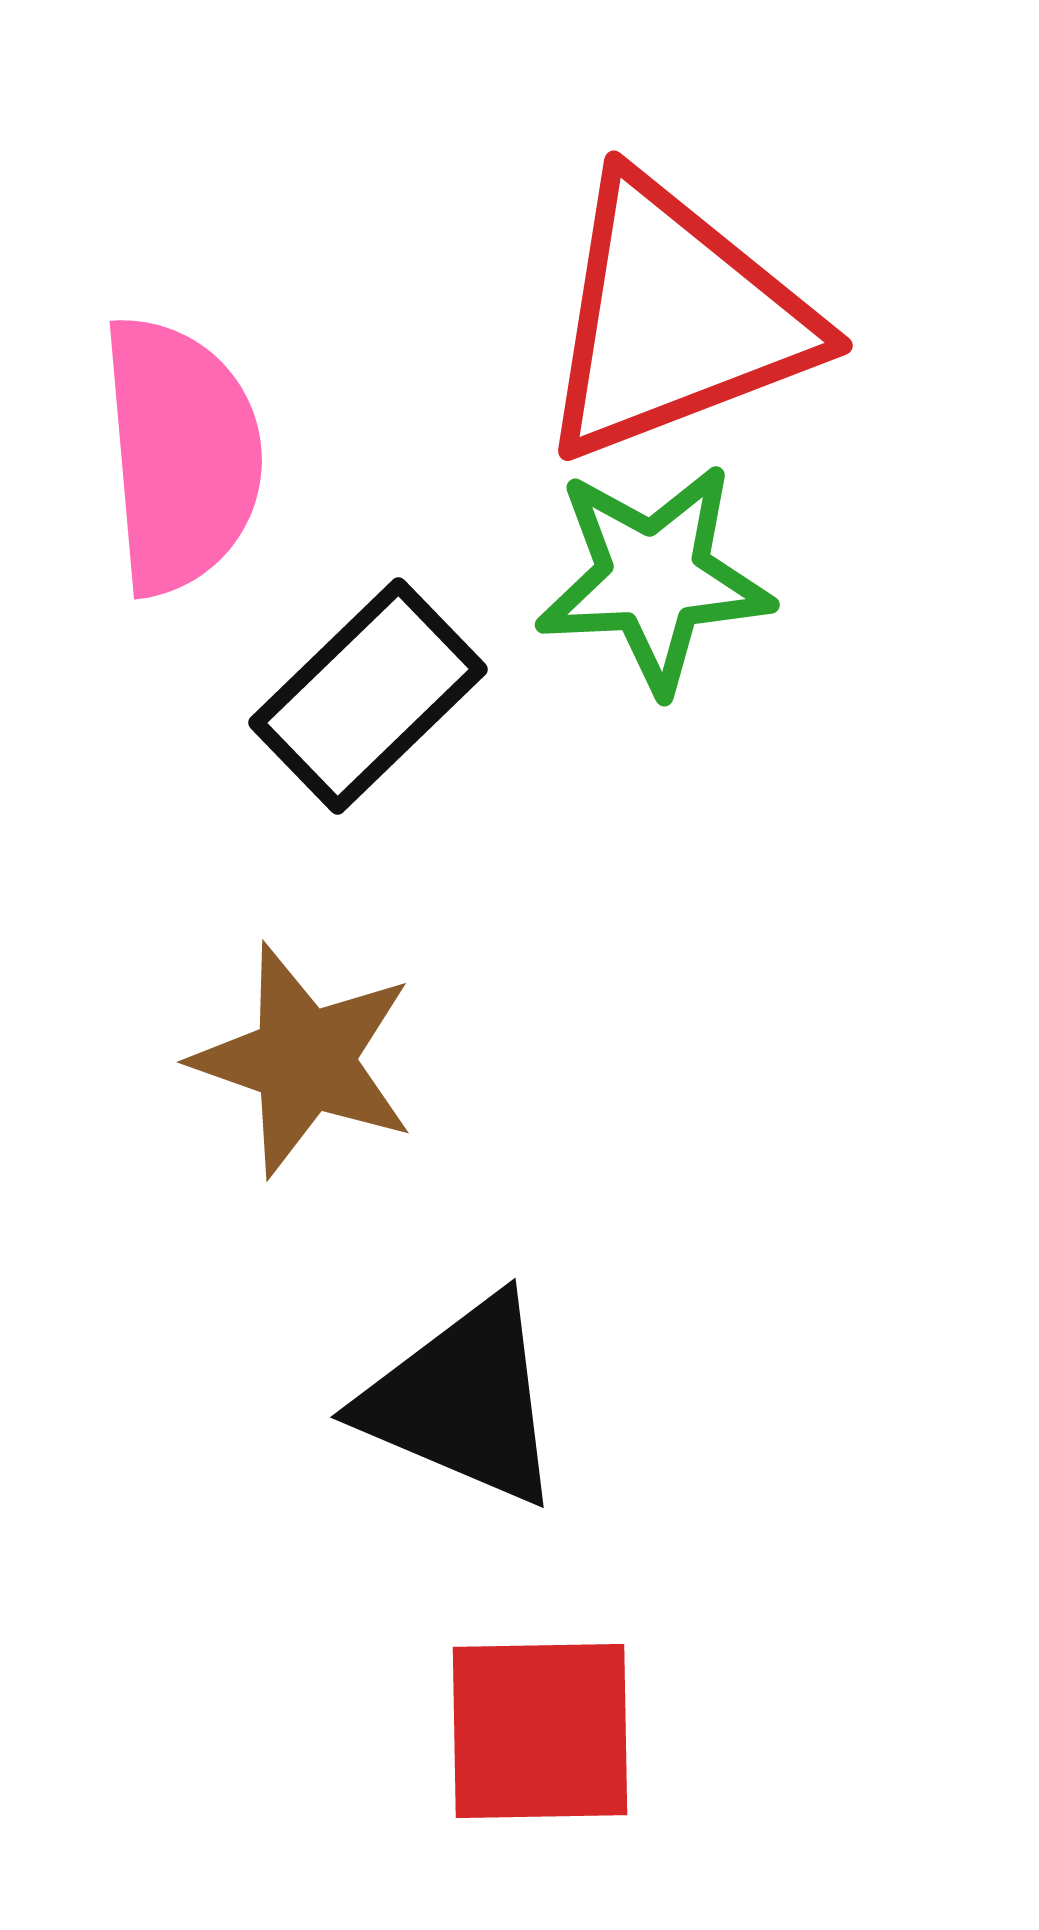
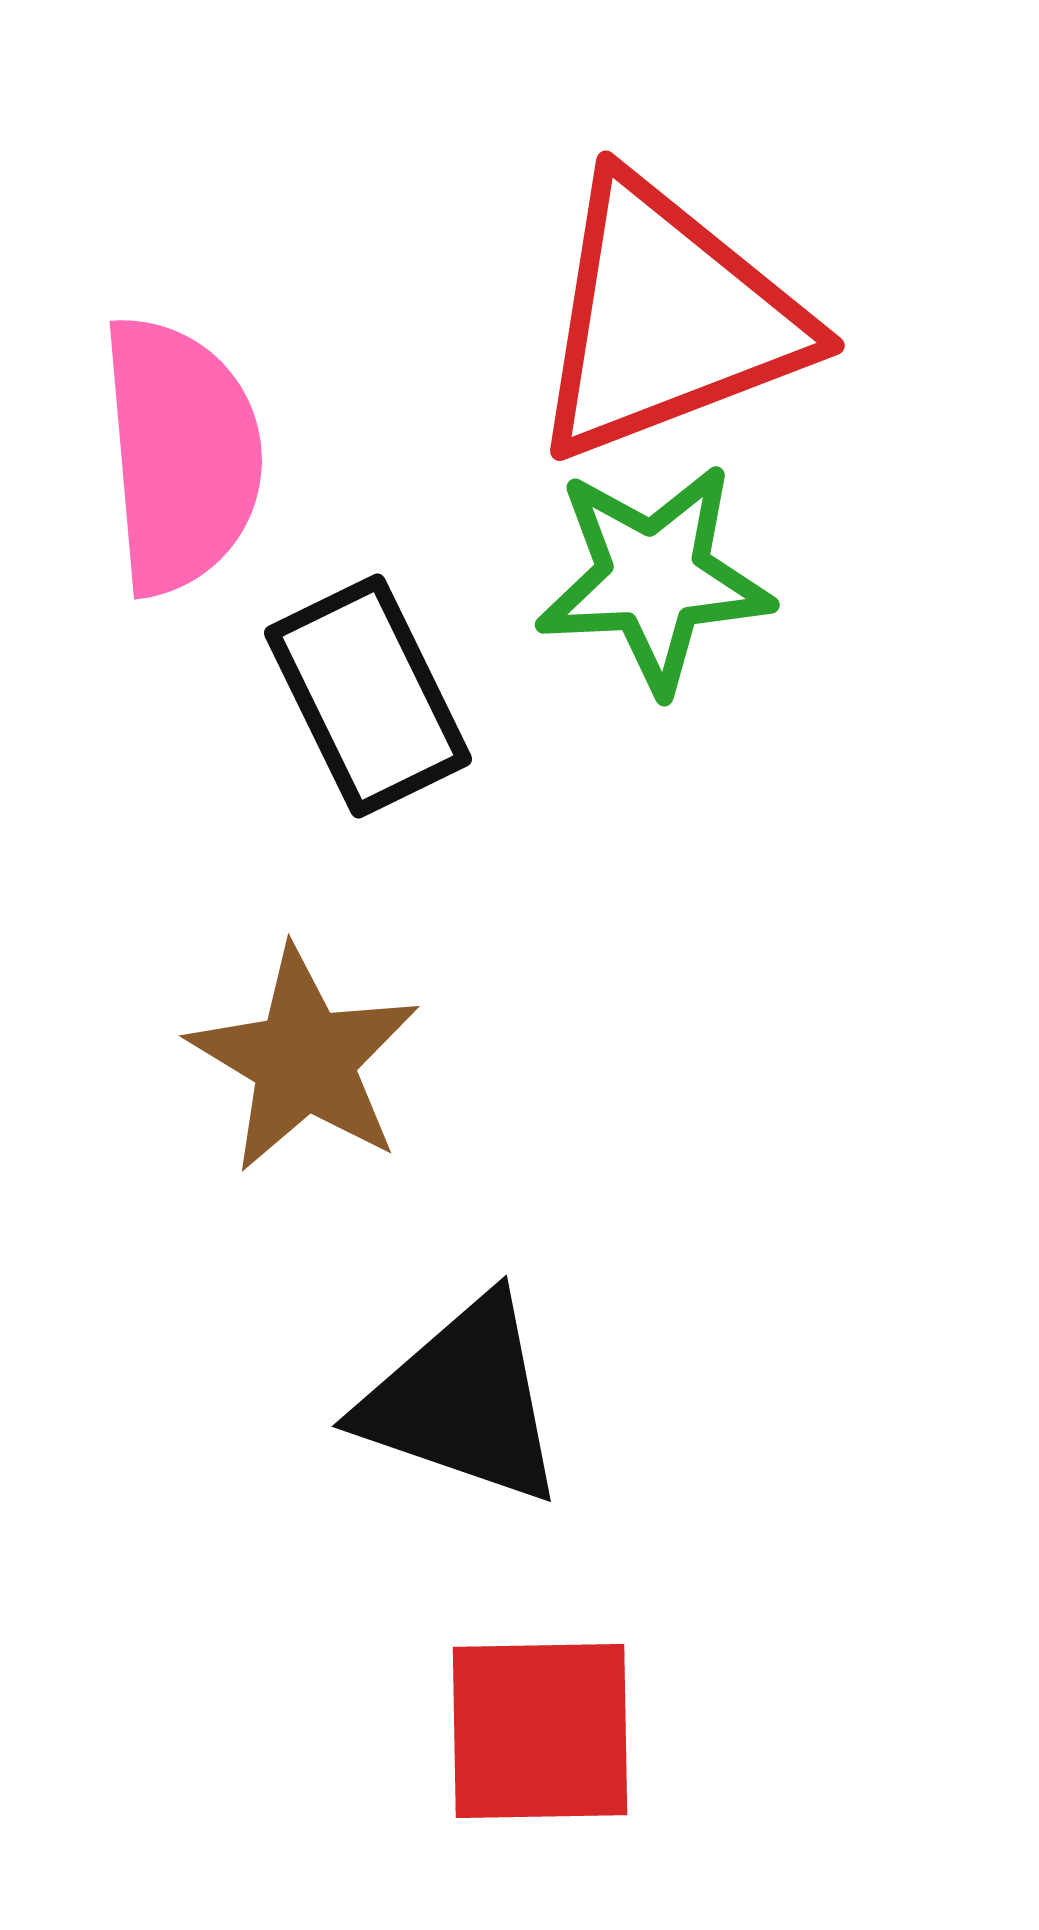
red triangle: moved 8 px left
black rectangle: rotated 72 degrees counterclockwise
brown star: rotated 12 degrees clockwise
black triangle: rotated 4 degrees counterclockwise
